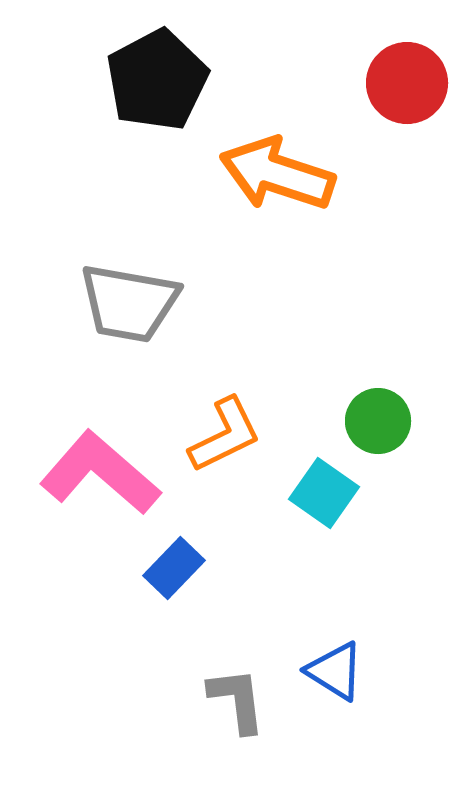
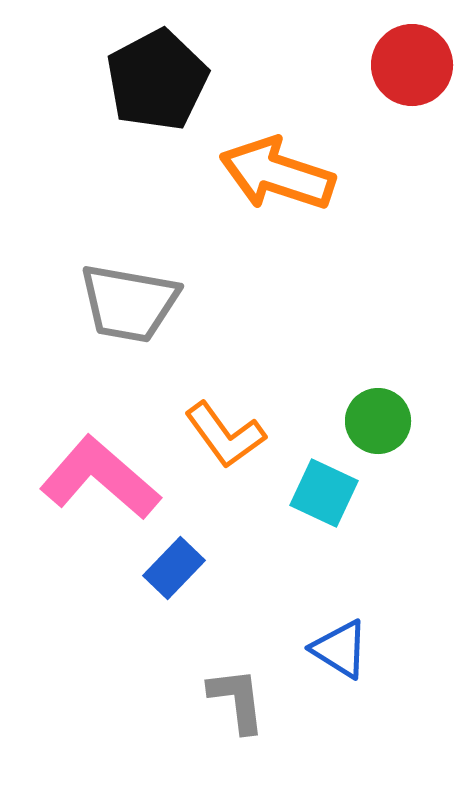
red circle: moved 5 px right, 18 px up
orange L-shape: rotated 80 degrees clockwise
pink L-shape: moved 5 px down
cyan square: rotated 10 degrees counterclockwise
blue triangle: moved 5 px right, 22 px up
